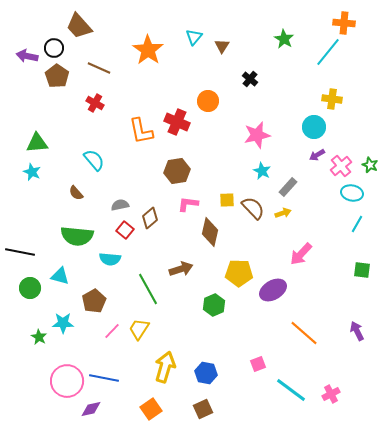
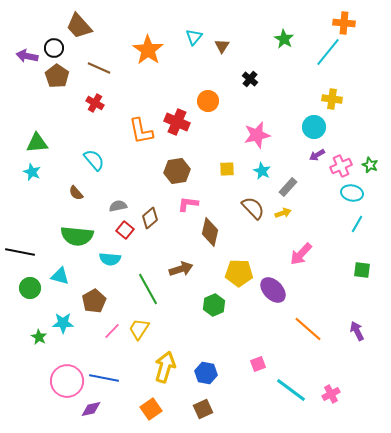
pink cross at (341, 166): rotated 15 degrees clockwise
yellow square at (227, 200): moved 31 px up
gray semicircle at (120, 205): moved 2 px left, 1 px down
purple ellipse at (273, 290): rotated 76 degrees clockwise
orange line at (304, 333): moved 4 px right, 4 px up
